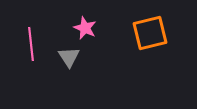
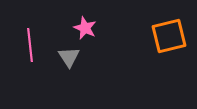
orange square: moved 19 px right, 3 px down
pink line: moved 1 px left, 1 px down
